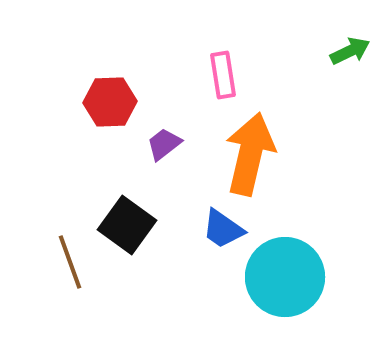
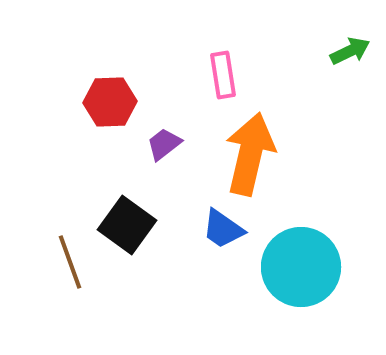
cyan circle: moved 16 px right, 10 px up
